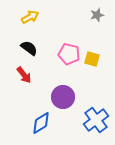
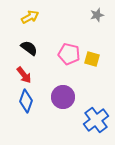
blue diamond: moved 15 px left, 22 px up; rotated 40 degrees counterclockwise
